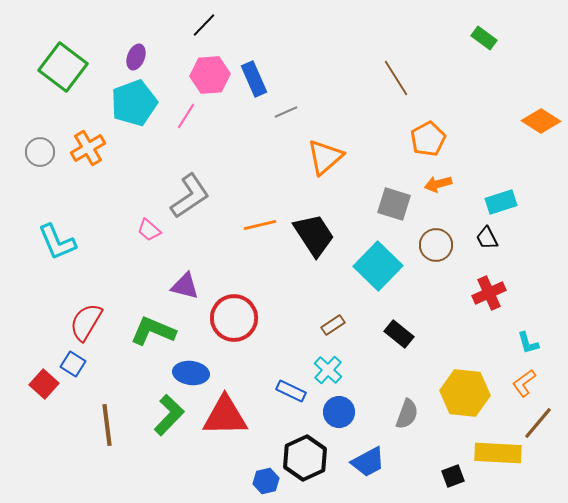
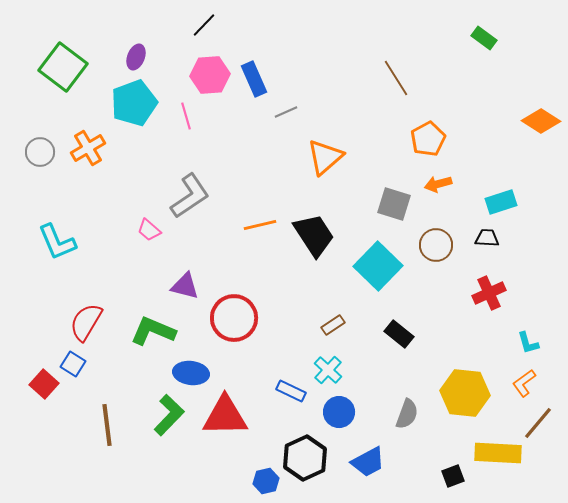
pink line at (186, 116): rotated 48 degrees counterclockwise
black trapezoid at (487, 238): rotated 120 degrees clockwise
